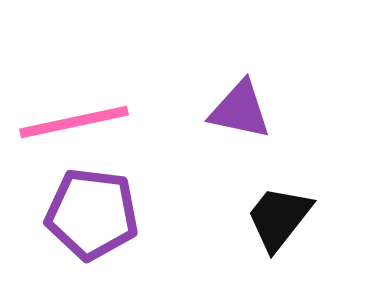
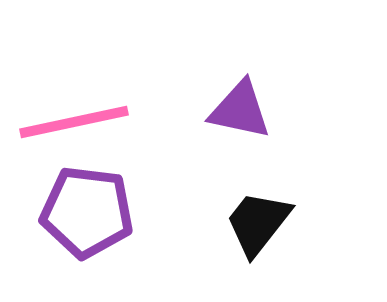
purple pentagon: moved 5 px left, 2 px up
black trapezoid: moved 21 px left, 5 px down
